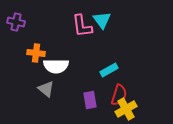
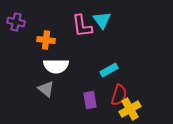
orange cross: moved 10 px right, 13 px up
yellow cross: moved 4 px right
